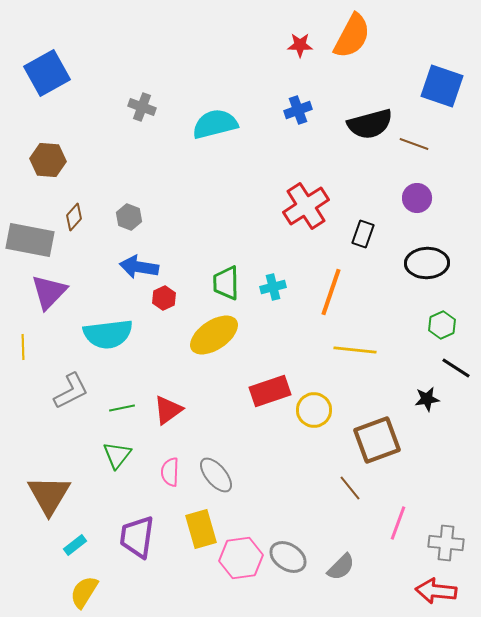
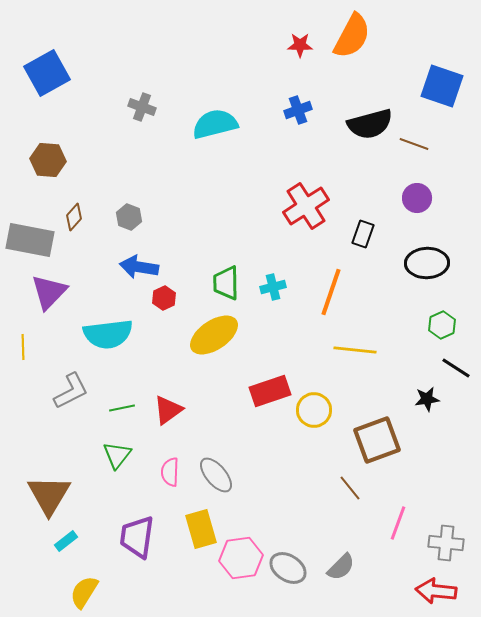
cyan rectangle at (75, 545): moved 9 px left, 4 px up
gray ellipse at (288, 557): moved 11 px down
